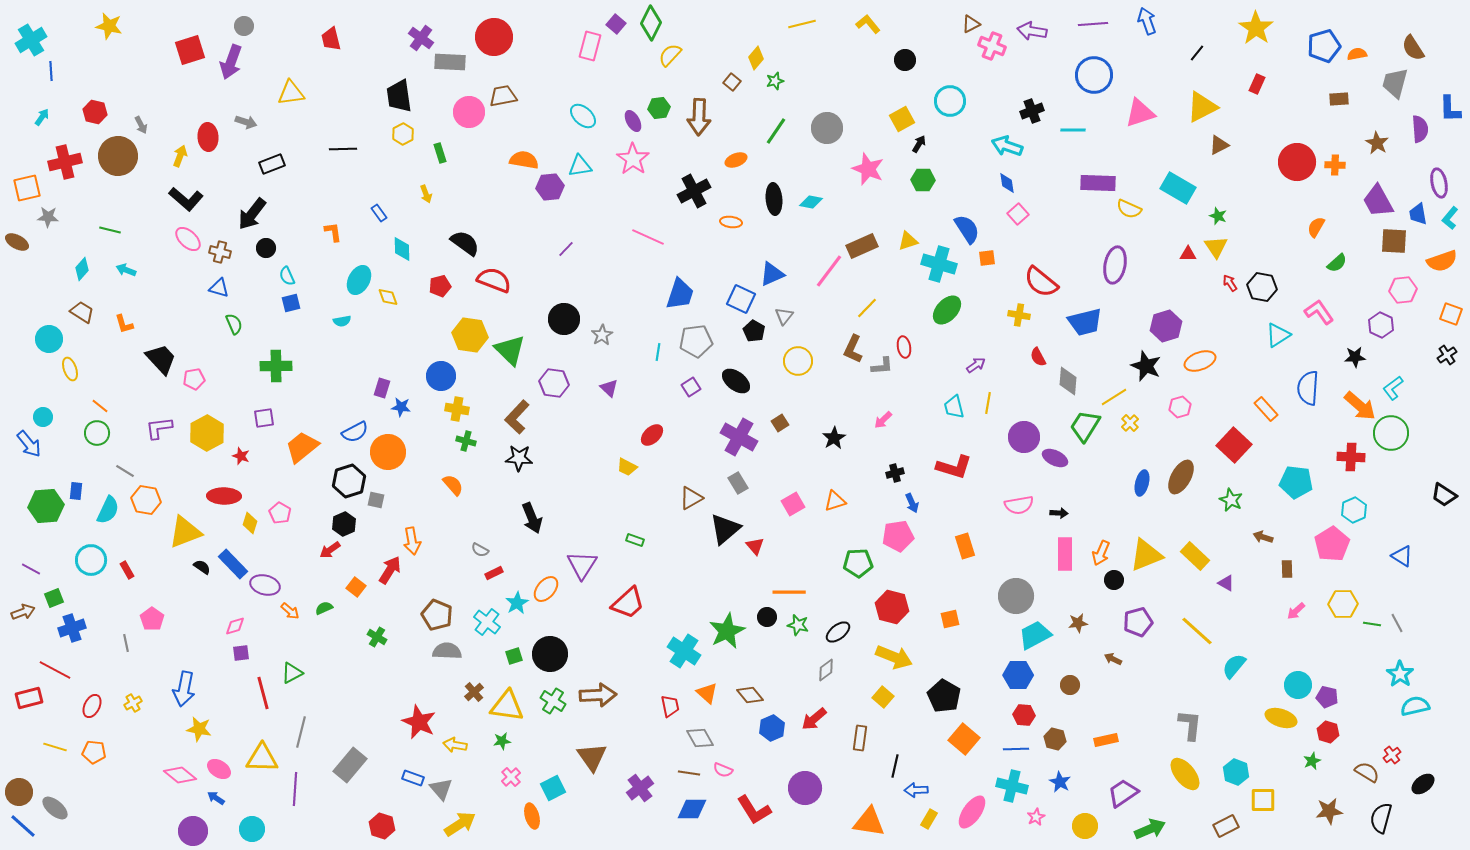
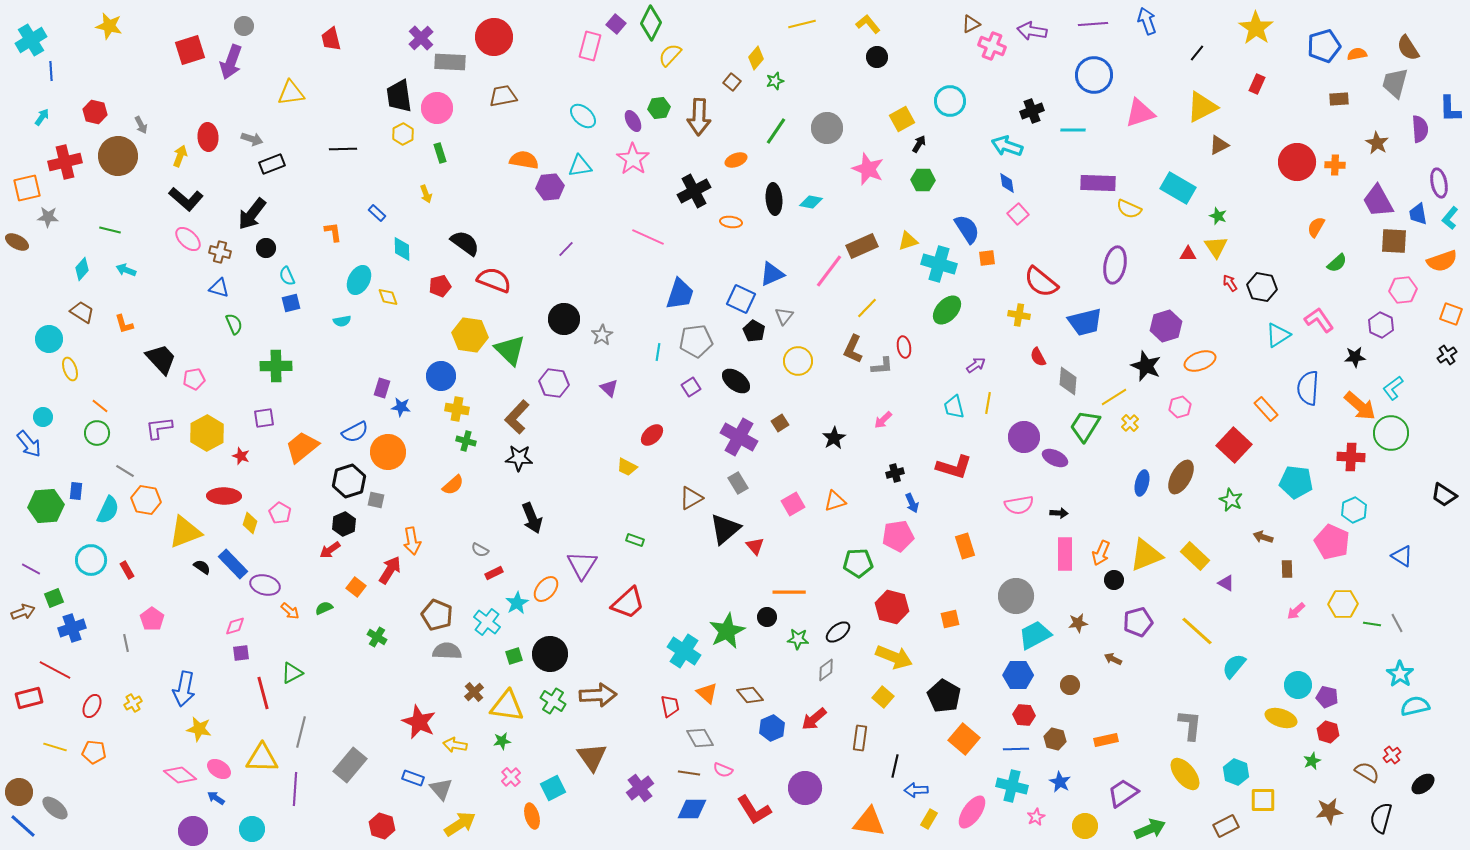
purple cross at (421, 38): rotated 10 degrees clockwise
brown semicircle at (1413, 48): moved 5 px left
black circle at (905, 60): moved 28 px left, 3 px up
pink circle at (469, 112): moved 32 px left, 4 px up
gray arrow at (246, 122): moved 6 px right, 17 px down
blue rectangle at (379, 213): moved 2 px left; rotated 12 degrees counterclockwise
pink L-shape at (1319, 312): moved 8 px down
orange semicircle at (453, 485): rotated 90 degrees clockwise
pink pentagon at (1332, 544): moved 2 px up; rotated 16 degrees counterclockwise
green star at (798, 625): moved 14 px down; rotated 10 degrees counterclockwise
